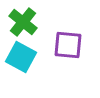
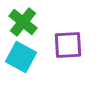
purple square: rotated 8 degrees counterclockwise
